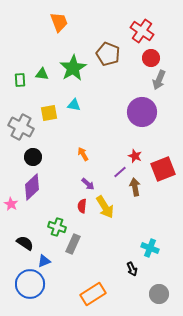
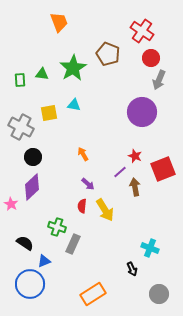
yellow arrow: moved 3 px down
